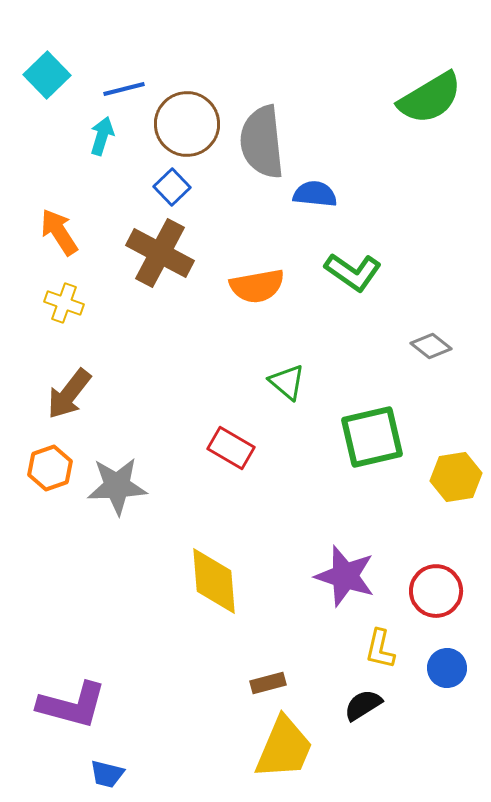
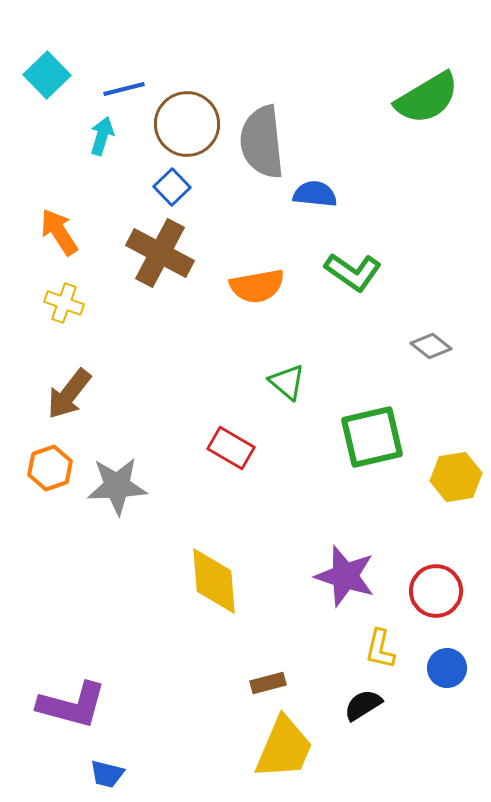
green semicircle: moved 3 px left
